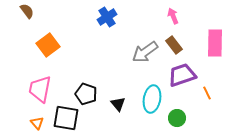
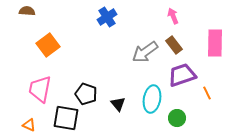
brown semicircle: rotated 49 degrees counterclockwise
orange triangle: moved 8 px left, 2 px down; rotated 24 degrees counterclockwise
